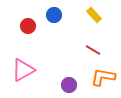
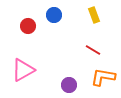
yellow rectangle: rotated 21 degrees clockwise
